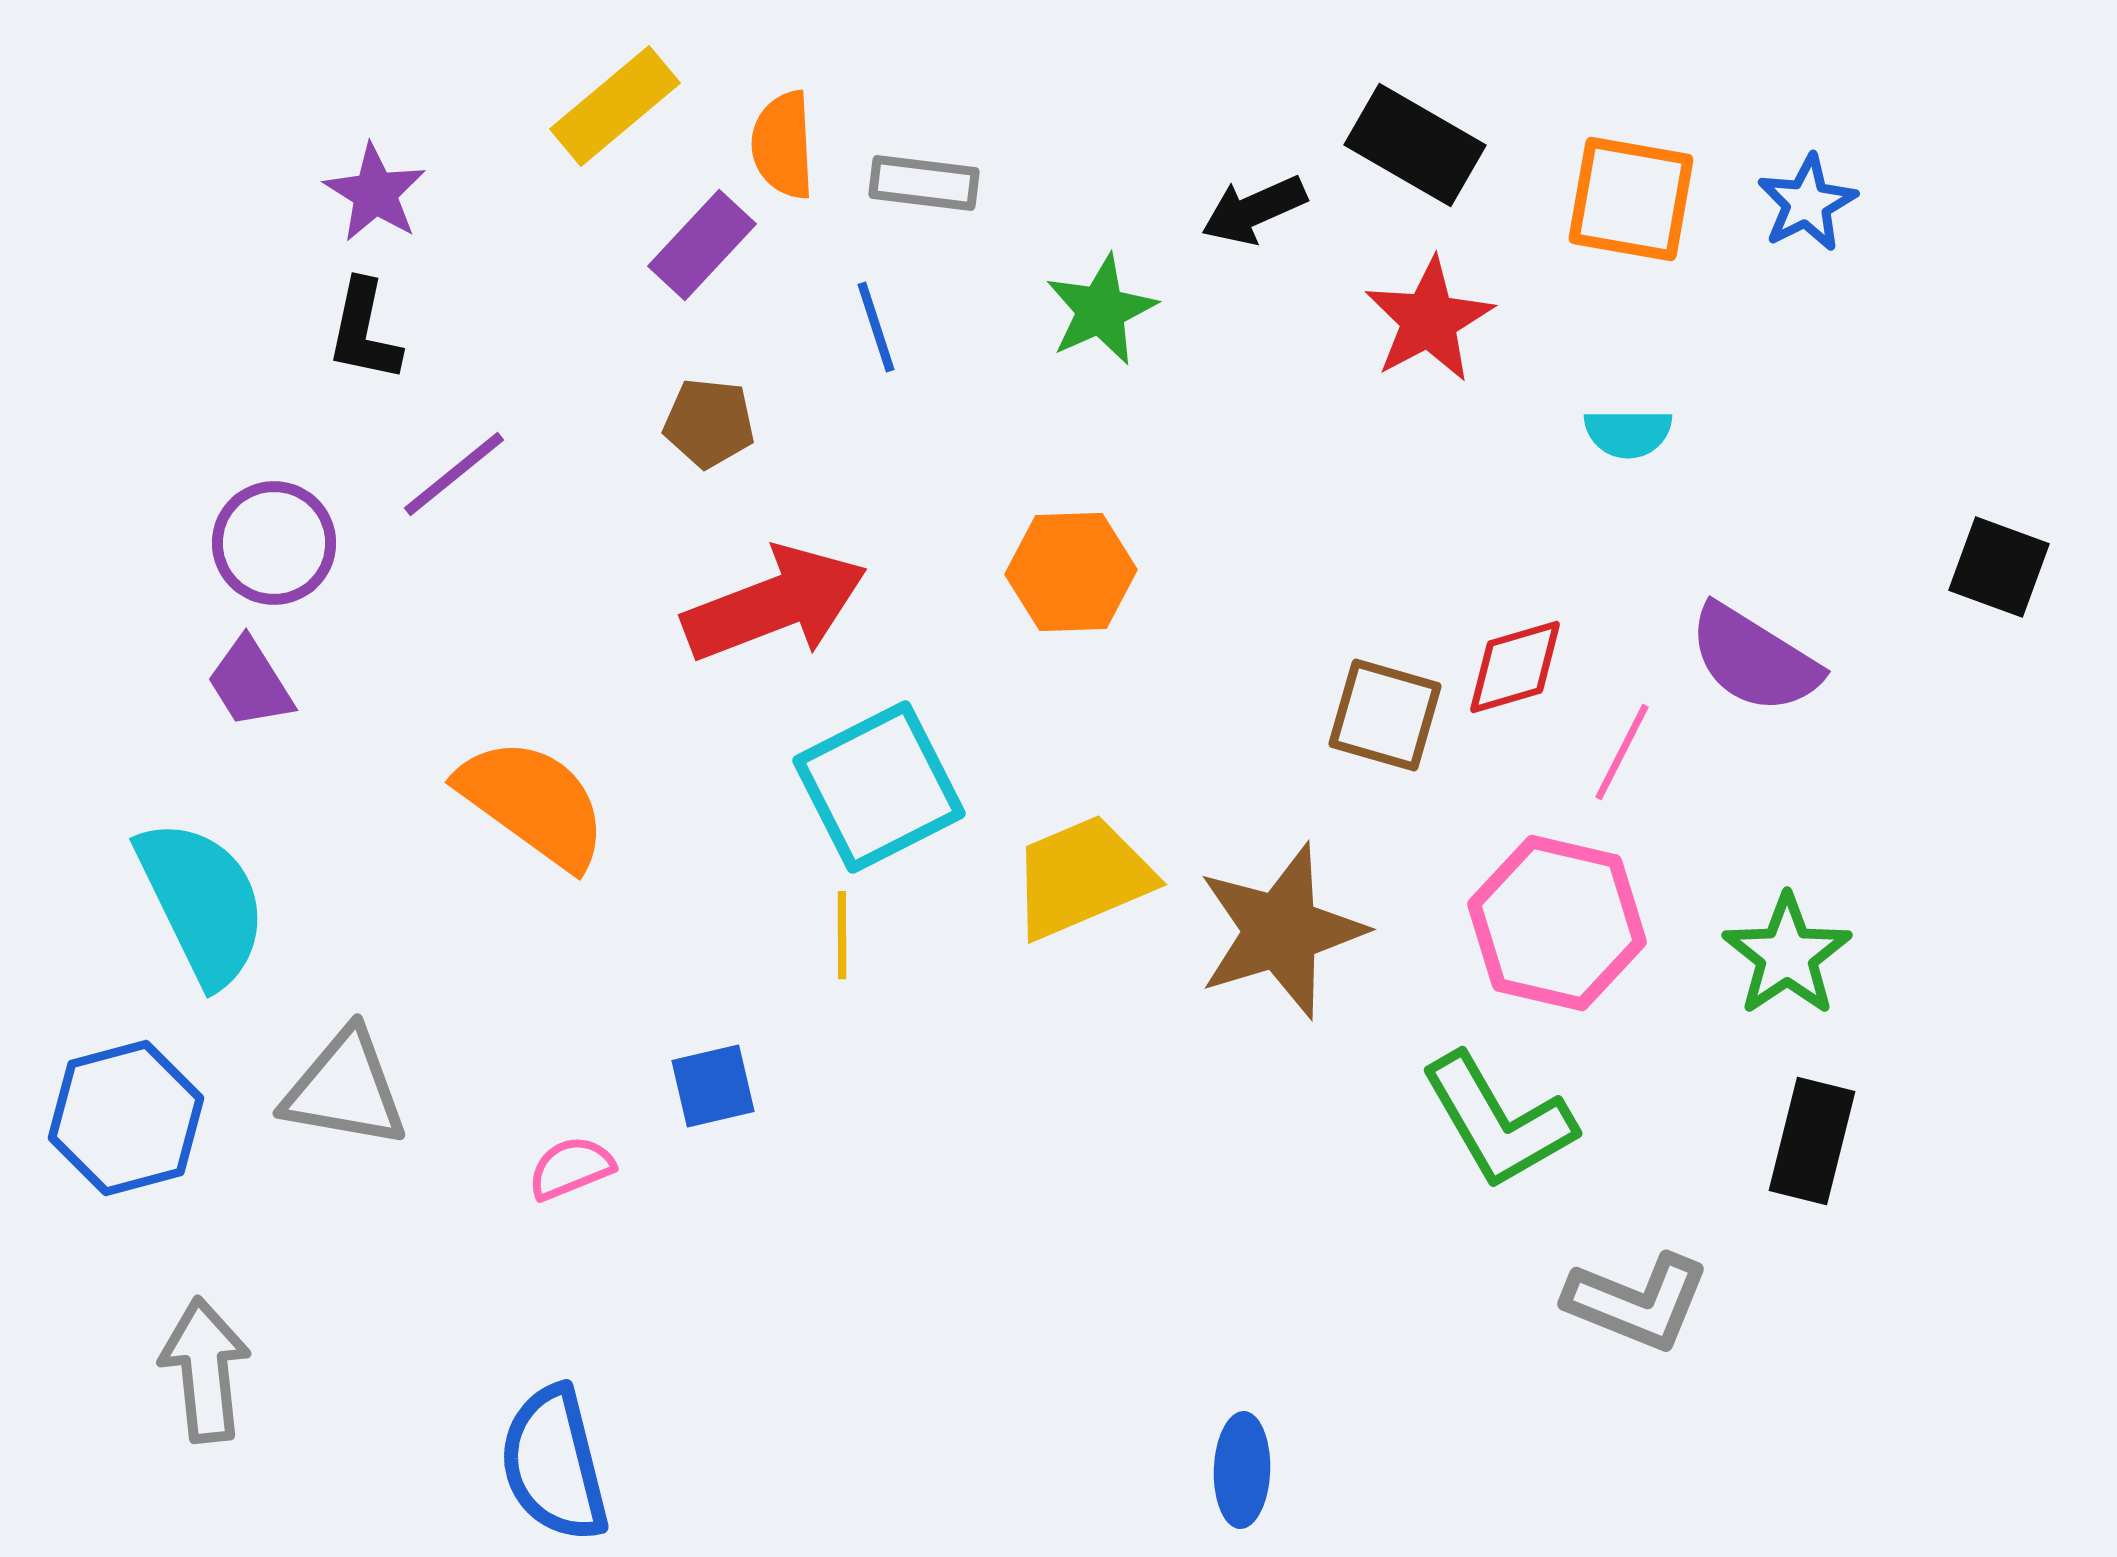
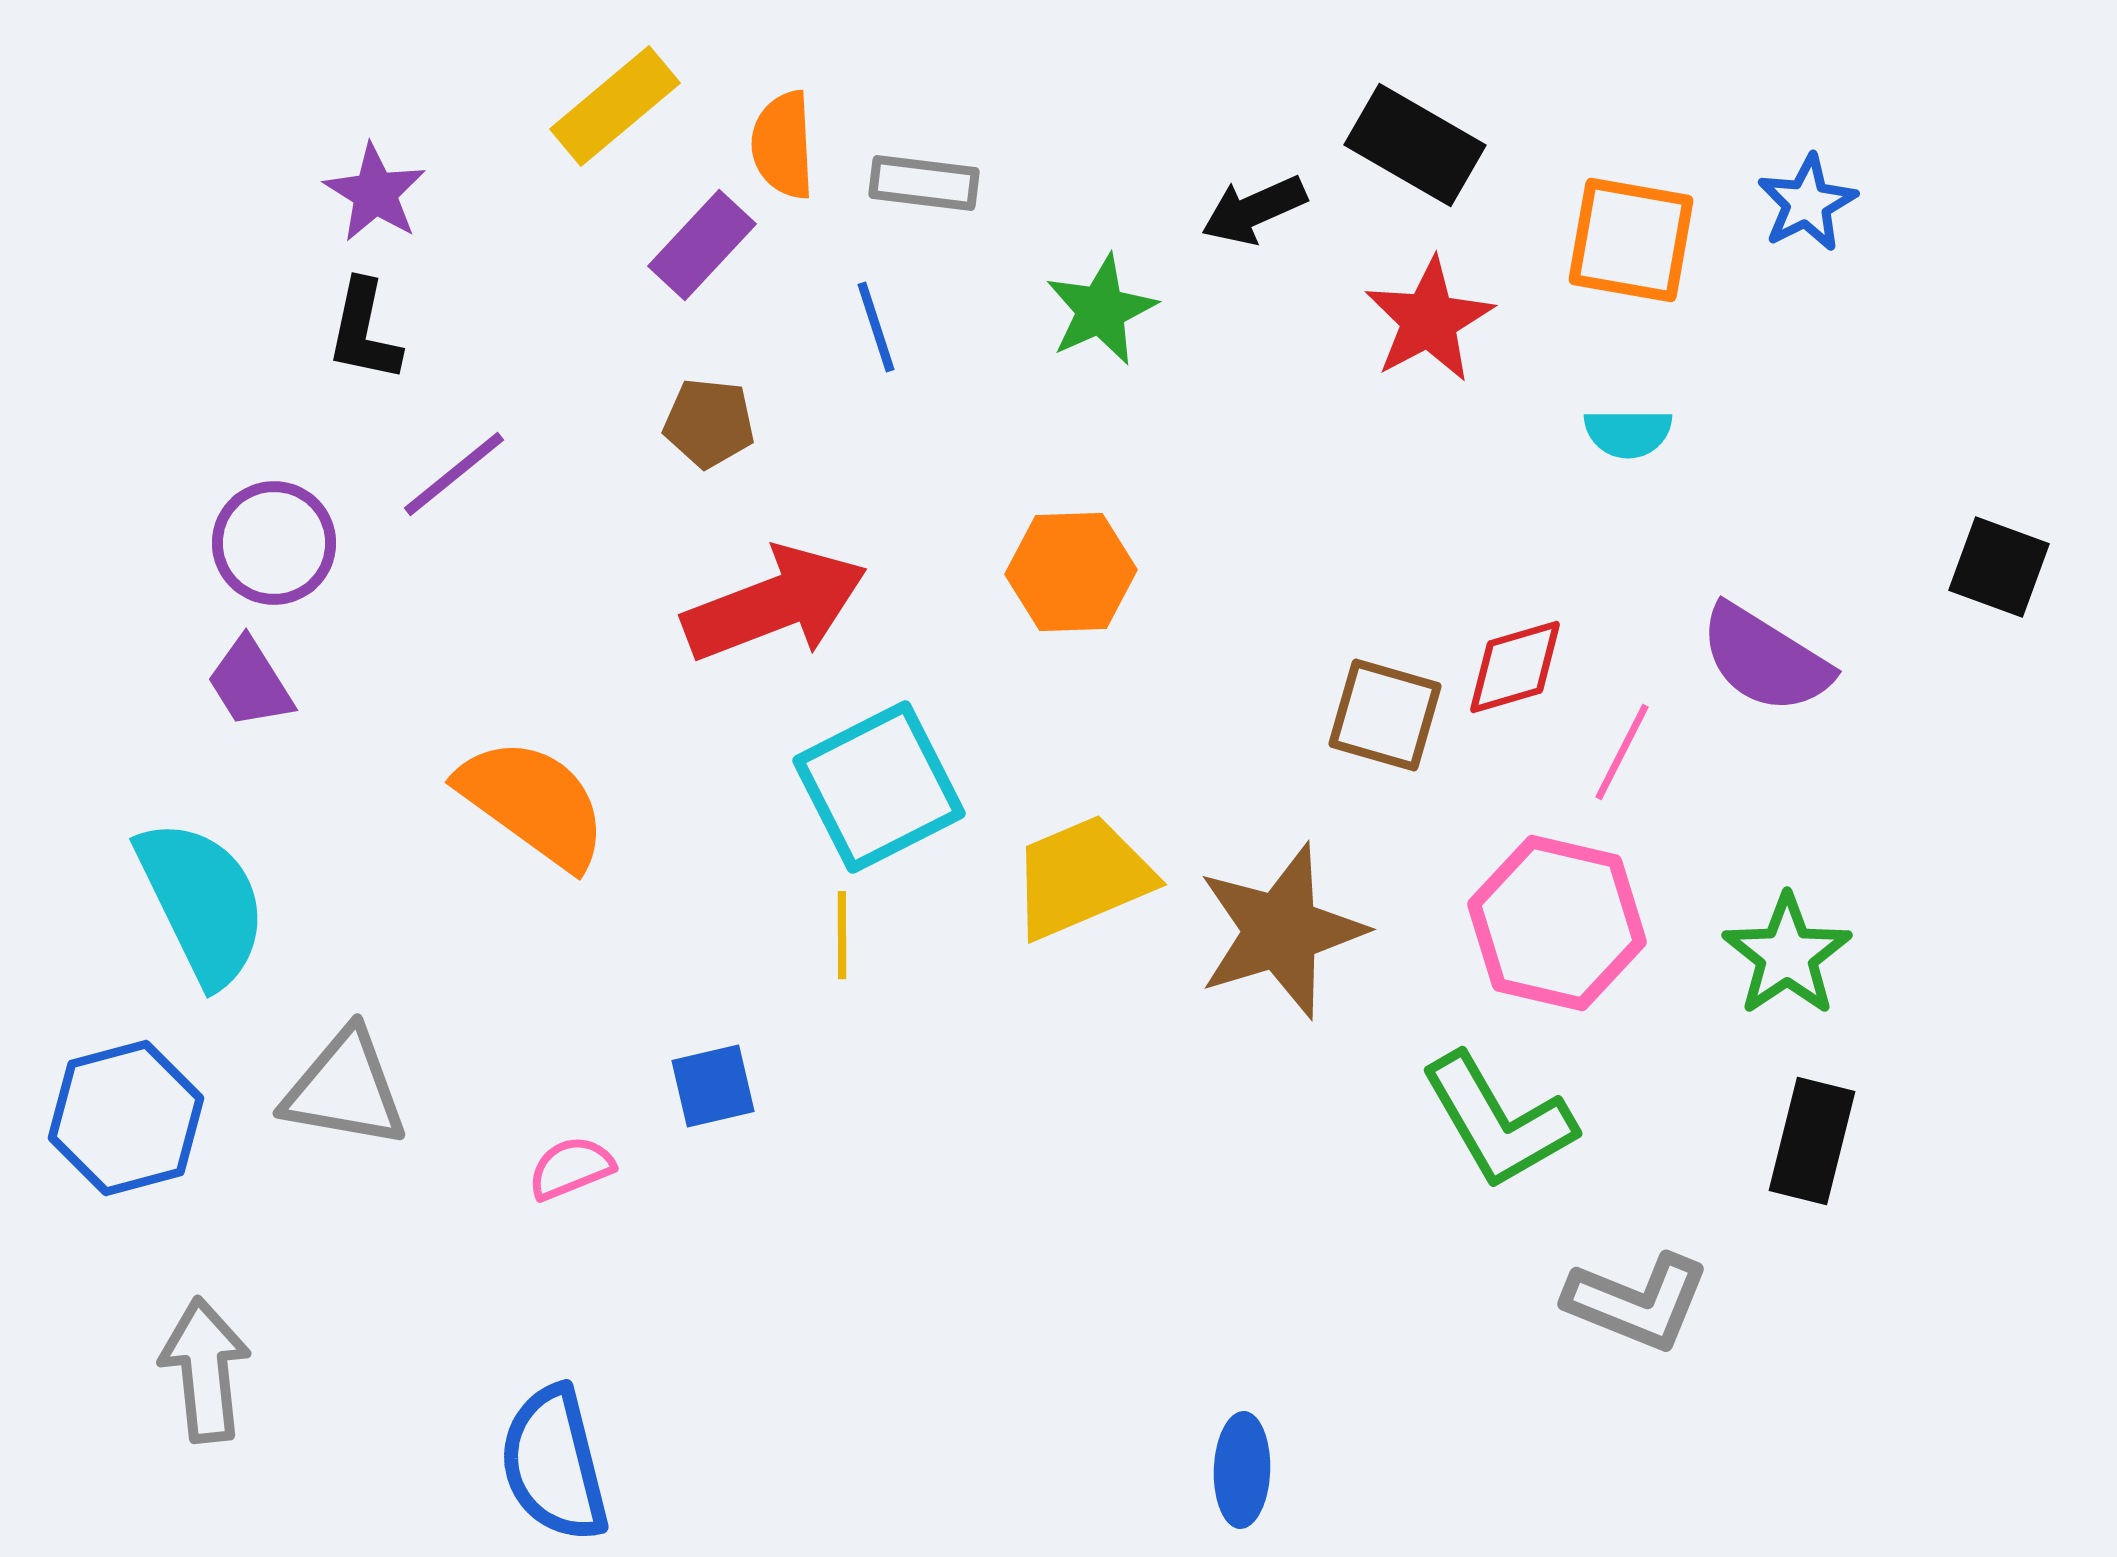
orange square at (1631, 199): moved 41 px down
purple semicircle at (1754, 659): moved 11 px right
